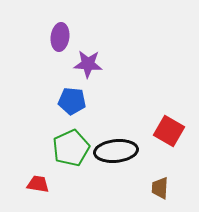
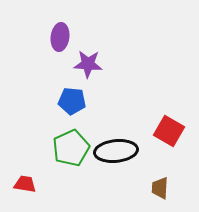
red trapezoid: moved 13 px left
